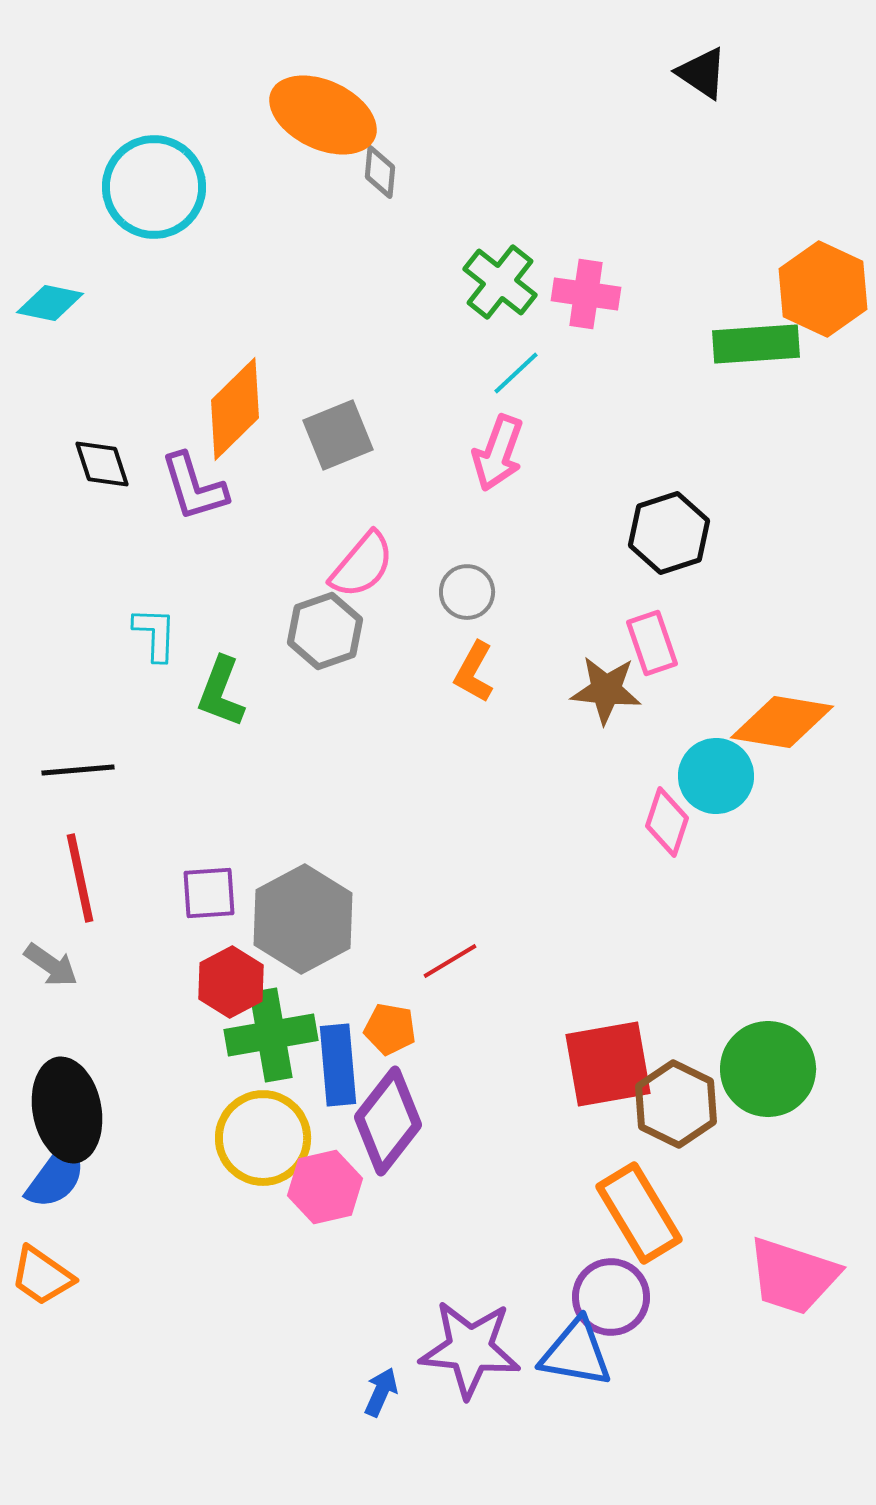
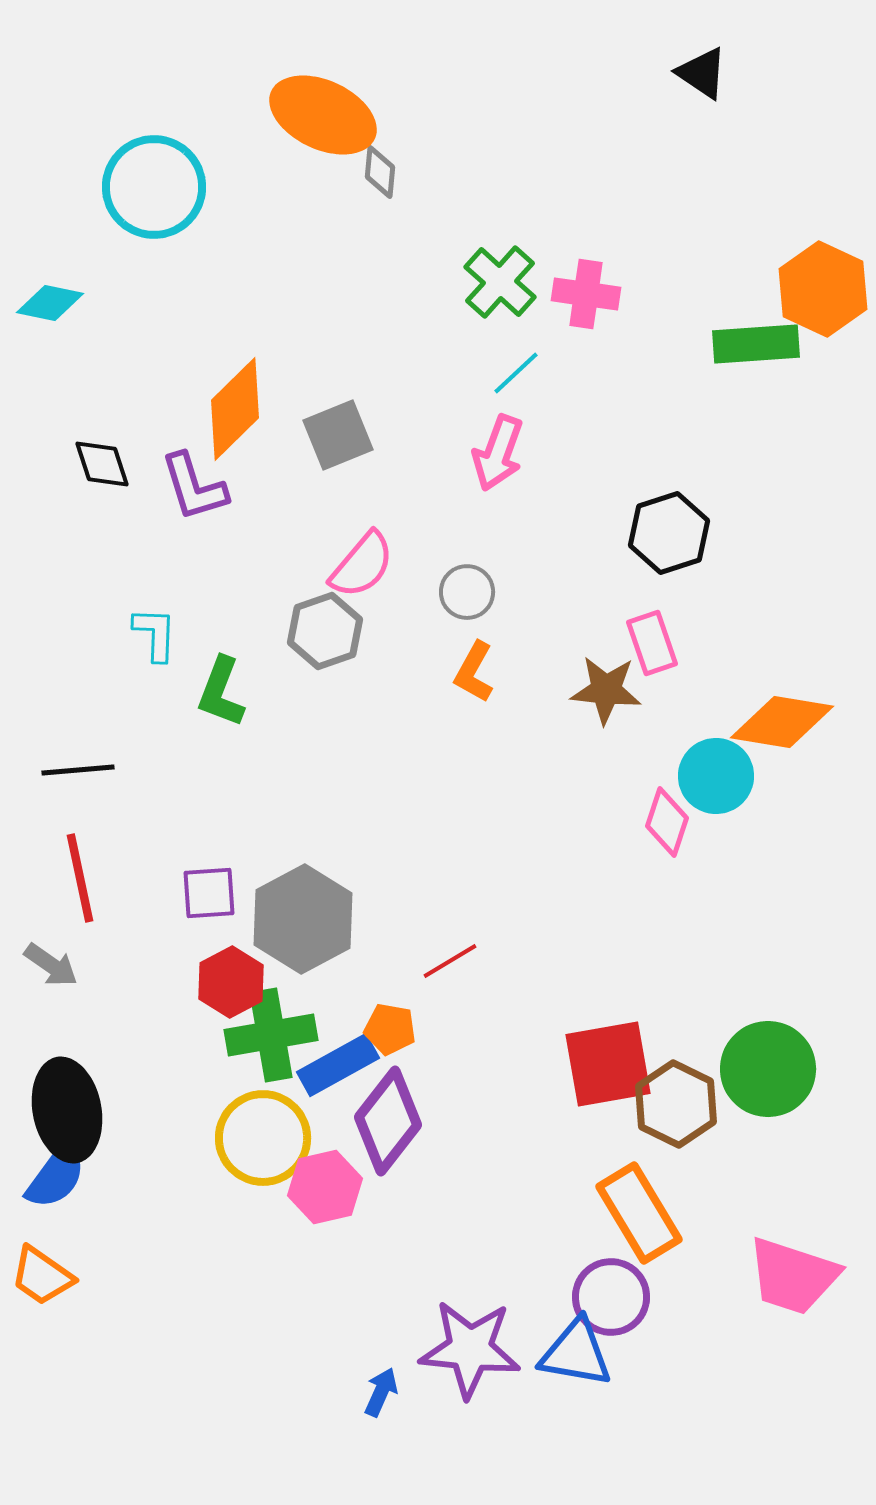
green cross at (500, 282): rotated 4 degrees clockwise
blue rectangle at (338, 1065): rotated 66 degrees clockwise
